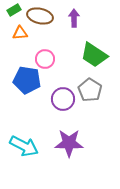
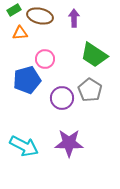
blue pentagon: rotated 24 degrees counterclockwise
purple circle: moved 1 px left, 1 px up
